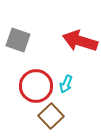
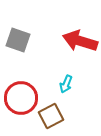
red circle: moved 15 px left, 12 px down
brown square: rotated 15 degrees clockwise
